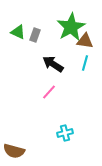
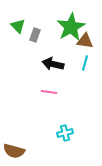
green triangle: moved 6 px up; rotated 21 degrees clockwise
black arrow: rotated 20 degrees counterclockwise
pink line: rotated 56 degrees clockwise
